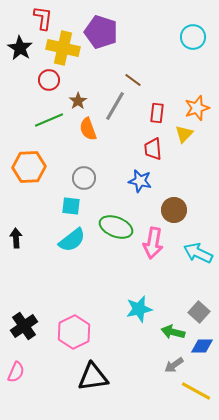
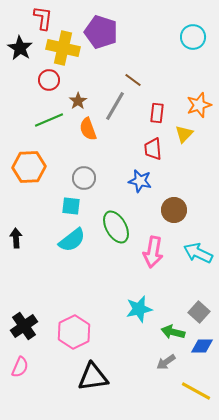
orange star: moved 2 px right, 3 px up
green ellipse: rotated 40 degrees clockwise
pink arrow: moved 9 px down
gray arrow: moved 8 px left, 3 px up
pink semicircle: moved 4 px right, 5 px up
